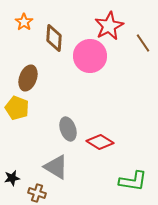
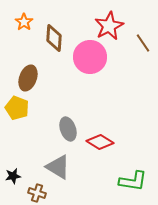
pink circle: moved 1 px down
gray triangle: moved 2 px right
black star: moved 1 px right, 2 px up
